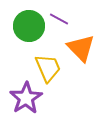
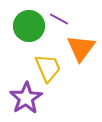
orange triangle: rotated 20 degrees clockwise
